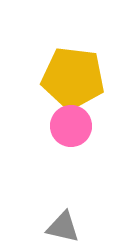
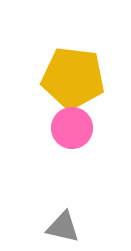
pink circle: moved 1 px right, 2 px down
